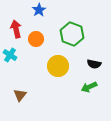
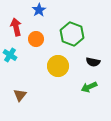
red arrow: moved 2 px up
black semicircle: moved 1 px left, 2 px up
